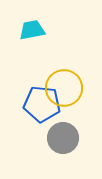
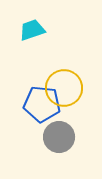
cyan trapezoid: rotated 8 degrees counterclockwise
gray circle: moved 4 px left, 1 px up
